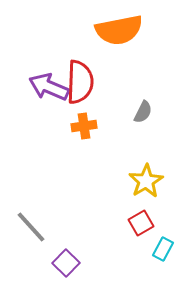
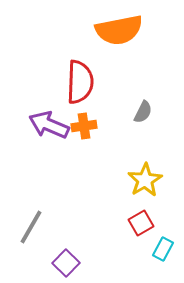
purple arrow: moved 38 px down
yellow star: moved 1 px left, 1 px up
gray line: rotated 72 degrees clockwise
